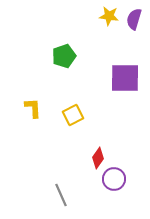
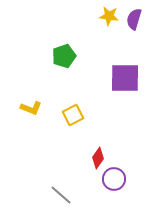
yellow L-shape: moved 2 px left; rotated 115 degrees clockwise
gray line: rotated 25 degrees counterclockwise
